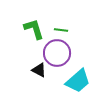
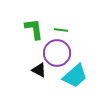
green L-shape: rotated 10 degrees clockwise
cyan trapezoid: moved 3 px left, 5 px up
